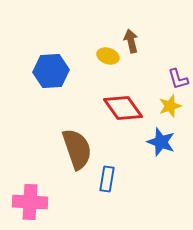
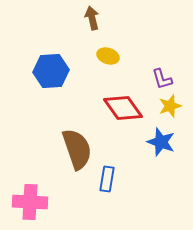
brown arrow: moved 39 px left, 23 px up
purple L-shape: moved 16 px left
